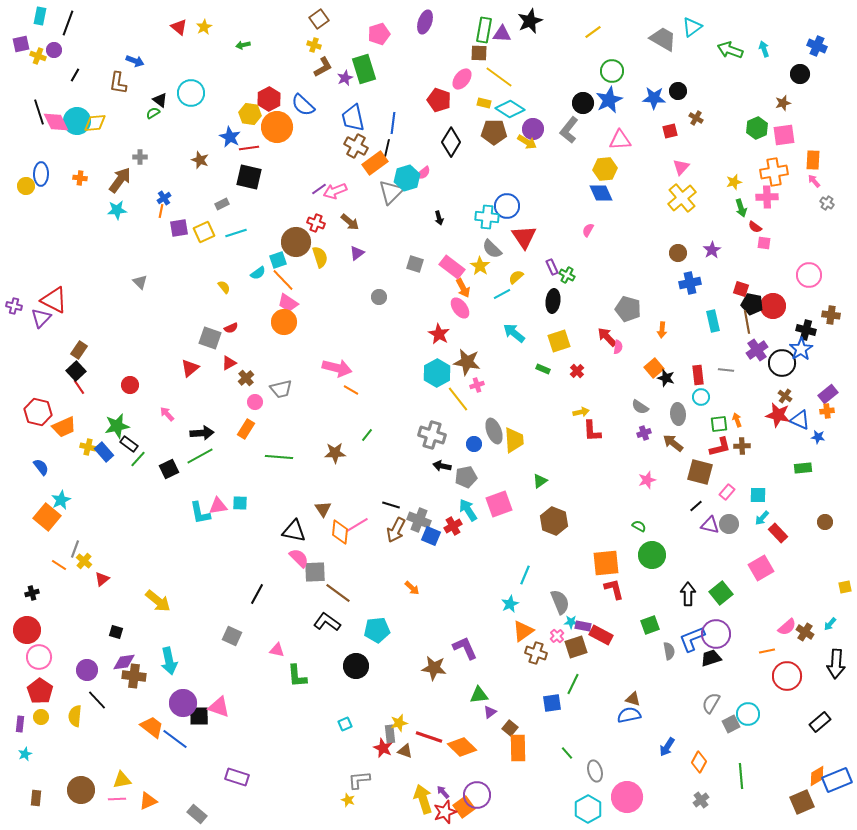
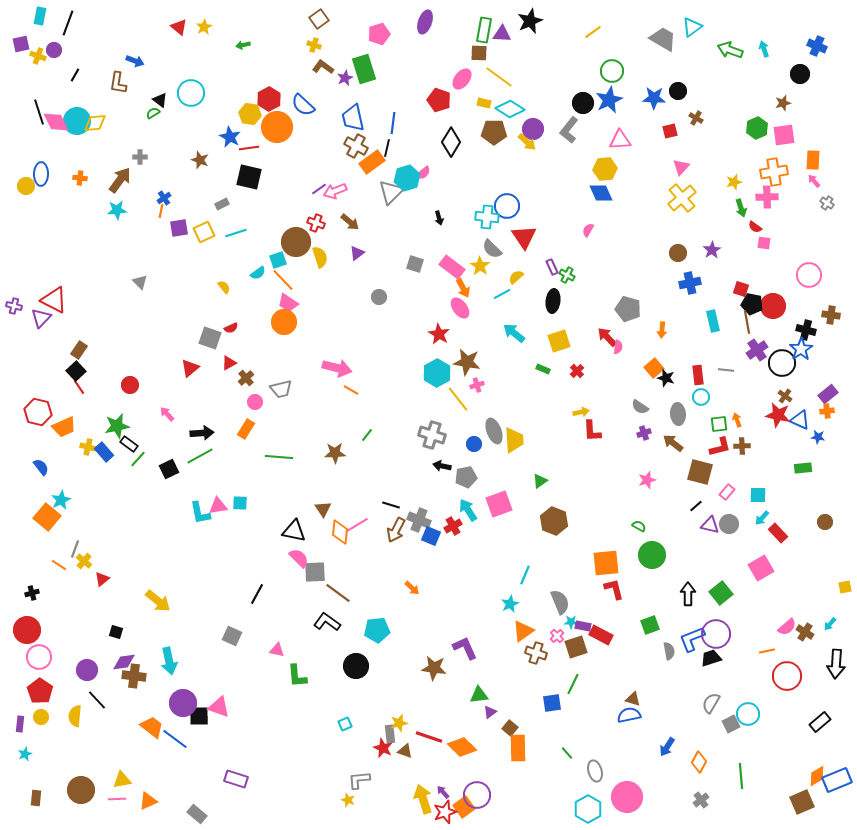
brown L-shape at (323, 67): rotated 115 degrees counterclockwise
yellow arrow at (527, 142): rotated 12 degrees clockwise
orange rectangle at (375, 163): moved 3 px left, 1 px up
purple rectangle at (237, 777): moved 1 px left, 2 px down
